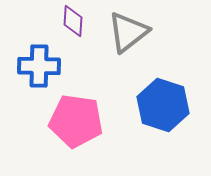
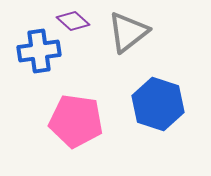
purple diamond: rotated 52 degrees counterclockwise
blue cross: moved 15 px up; rotated 9 degrees counterclockwise
blue hexagon: moved 5 px left, 1 px up
